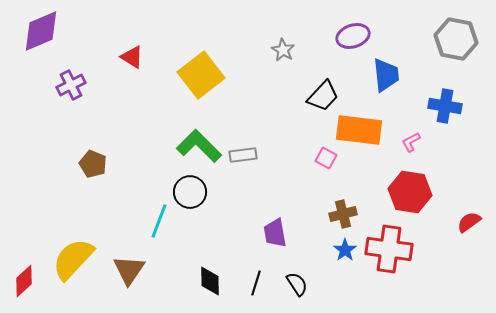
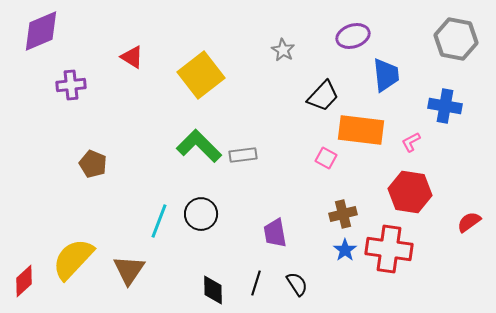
purple cross: rotated 20 degrees clockwise
orange rectangle: moved 2 px right
black circle: moved 11 px right, 22 px down
black diamond: moved 3 px right, 9 px down
